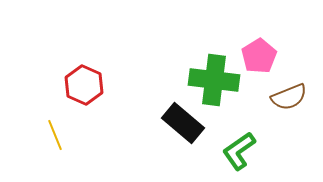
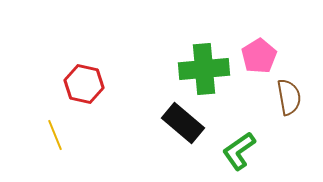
green cross: moved 10 px left, 11 px up; rotated 12 degrees counterclockwise
red hexagon: moved 1 px up; rotated 12 degrees counterclockwise
brown semicircle: rotated 78 degrees counterclockwise
